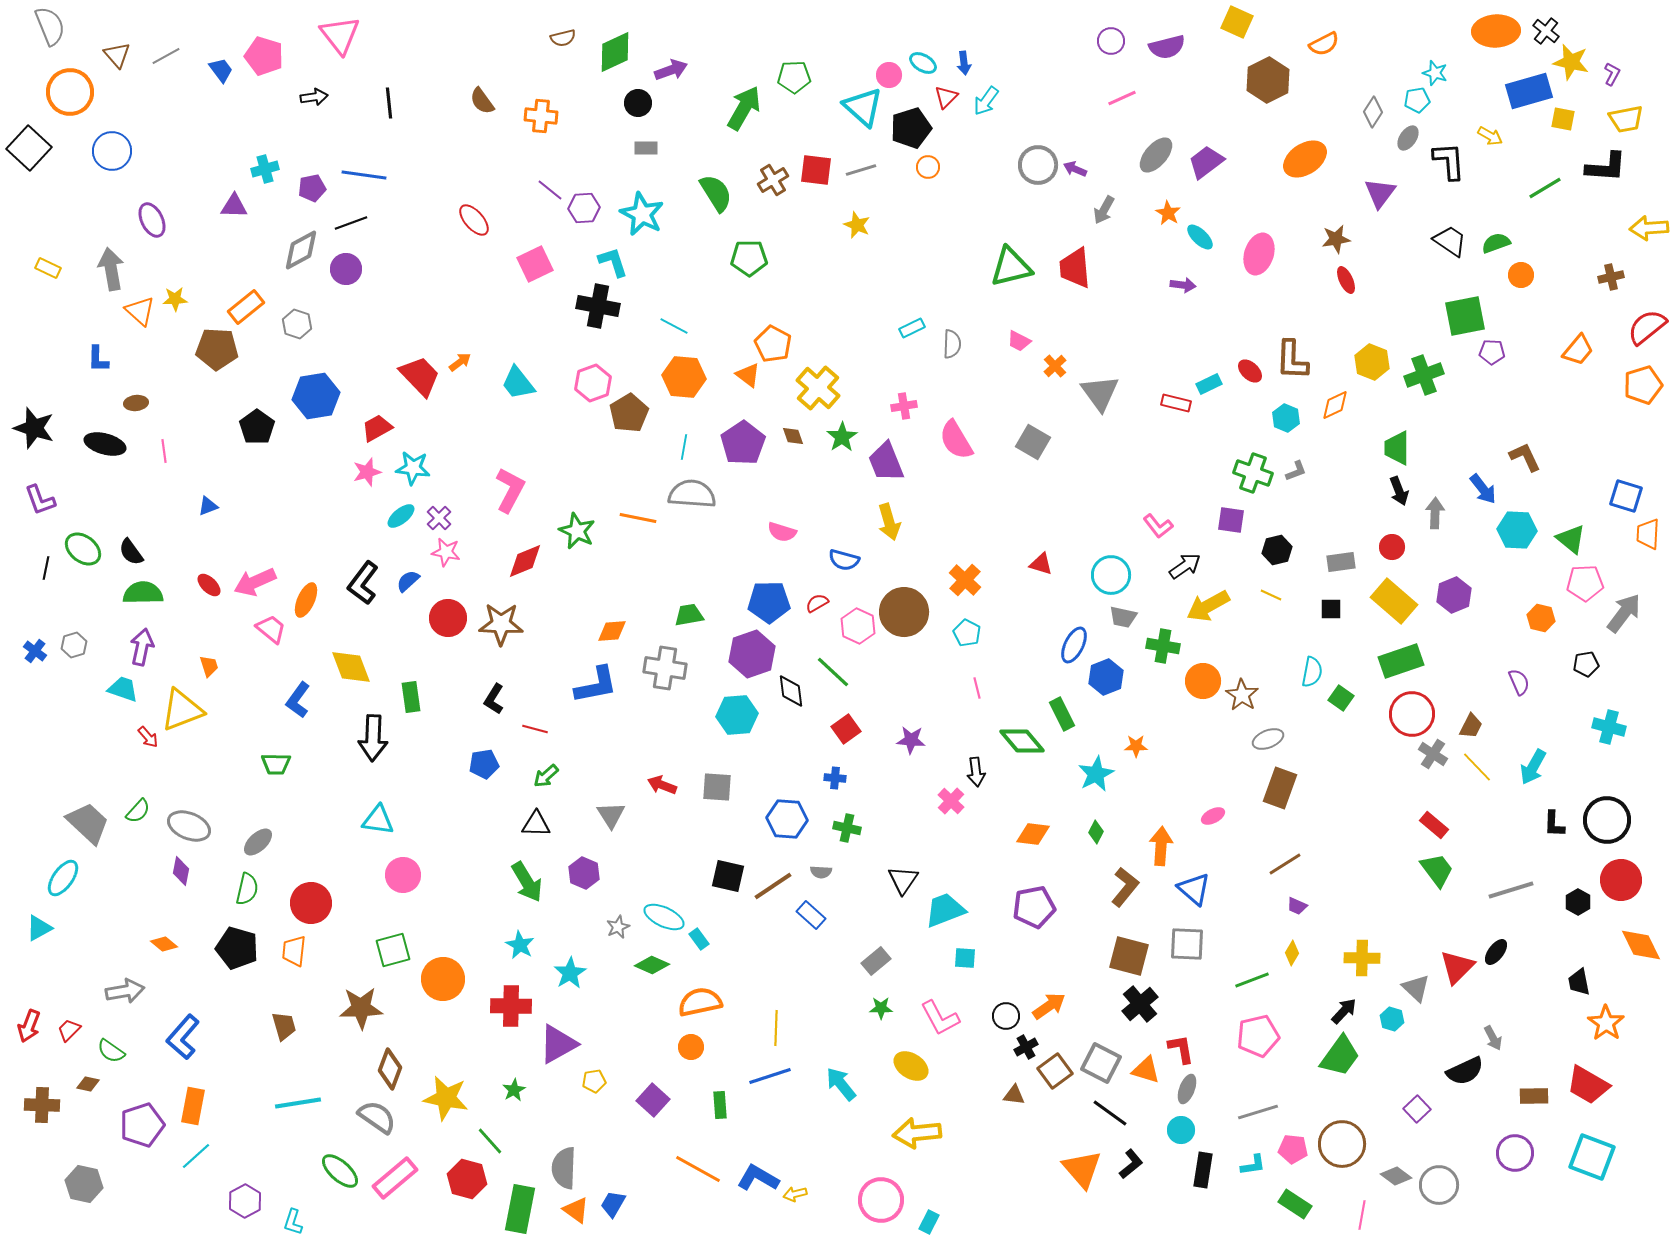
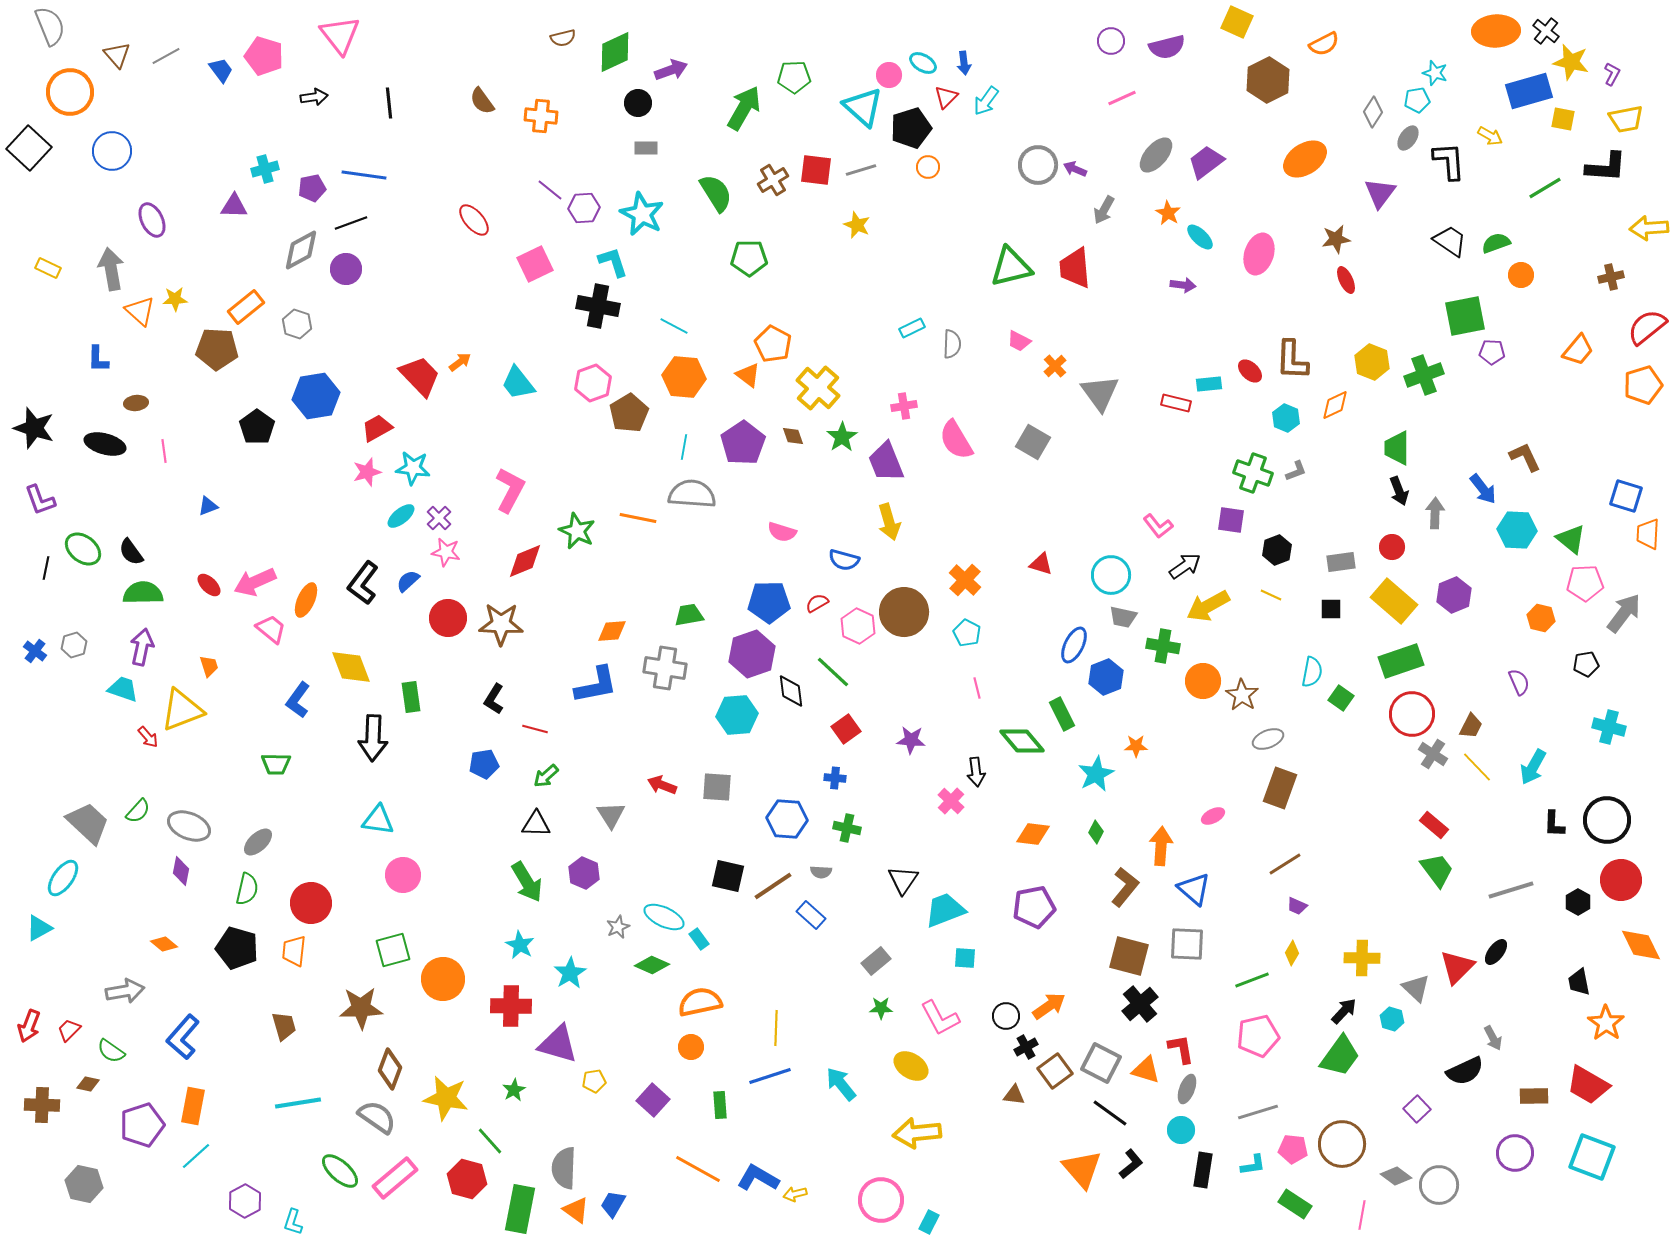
cyan rectangle at (1209, 384): rotated 20 degrees clockwise
black hexagon at (1277, 550): rotated 8 degrees counterclockwise
purple triangle at (558, 1044): rotated 45 degrees clockwise
